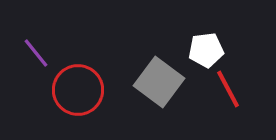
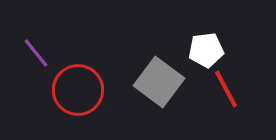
red line: moved 2 px left
